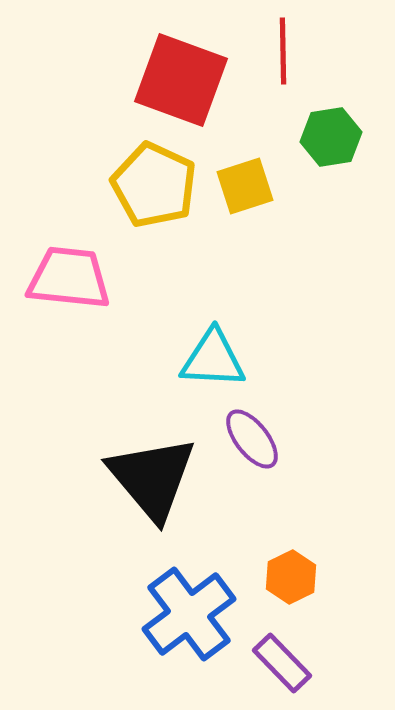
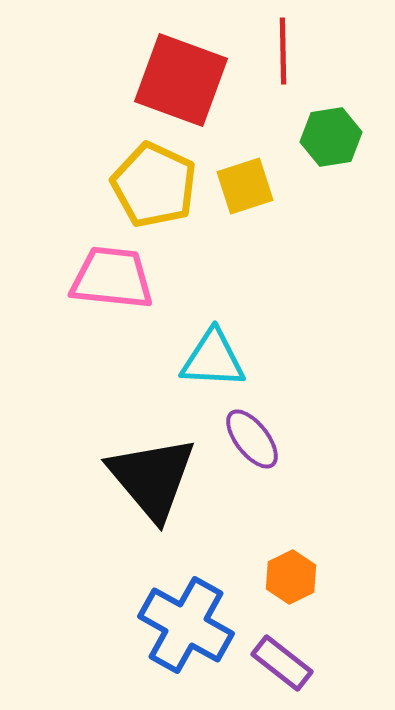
pink trapezoid: moved 43 px right
blue cross: moved 3 px left, 11 px down; rotated 24 degrees counterclockwise
purple rectangle: rotated 8 degrees counterclockwise
